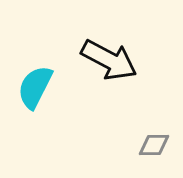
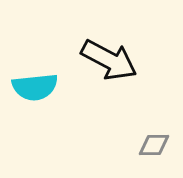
cyan semicircle: rotated 123 degrees counterclockwise
